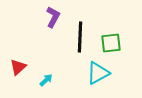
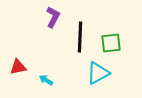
red triangle: rotated 30 degrees clockwise
cyan arrow: rotated 104 degrees counterclockwise
